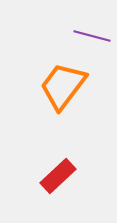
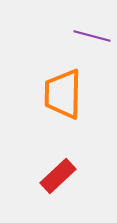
orange trapezoid: moved 8 px down; rotated 36 degrees counterclockwise
